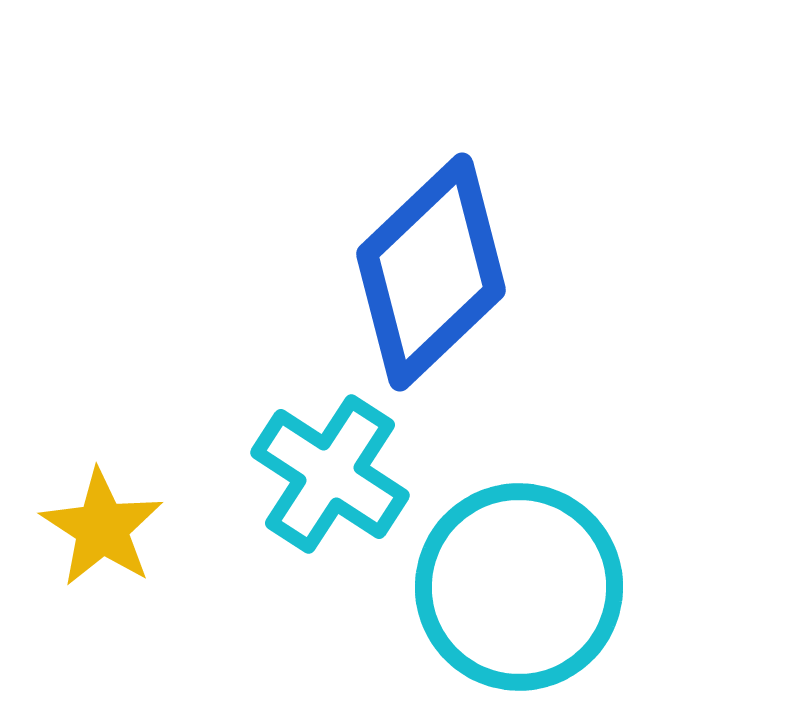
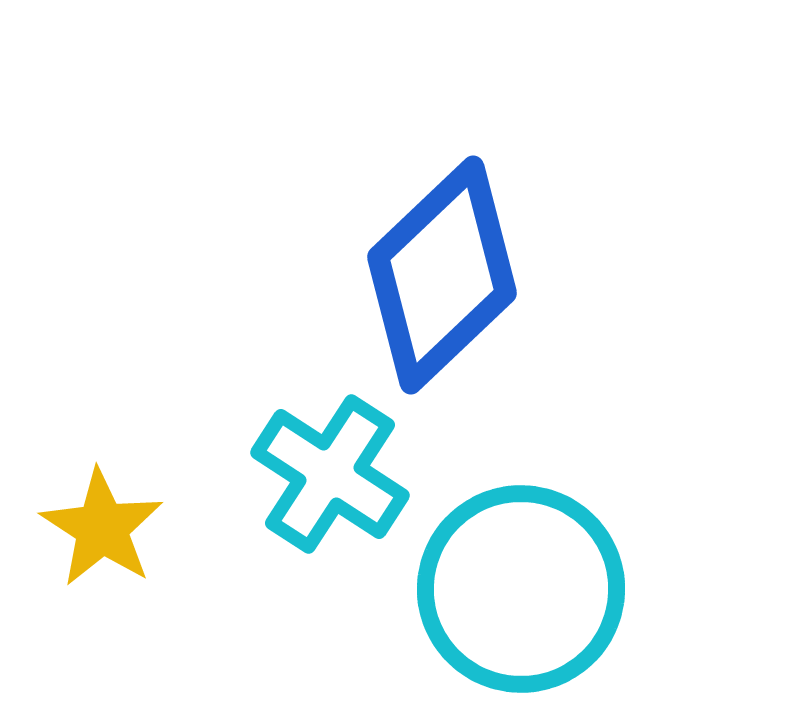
blue diamond: moved 11 px right, 3 px down
cyan circle: moved 2 px right, 2 px down
